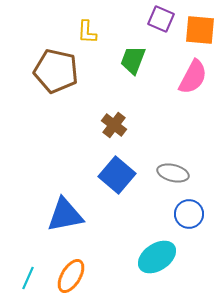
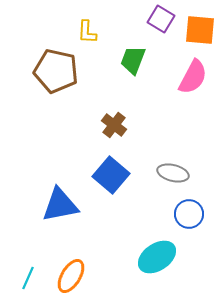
purple square: rotated 8 degrees clockwise
blue square: moved 6 px left
blue triangle: moved 5 px left, 10 px up
